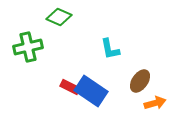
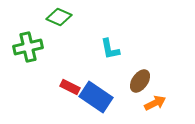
blue rectangle: moved 5 px right, 6 px down
orange arrow: rotated 10 degrees counterclockwise
